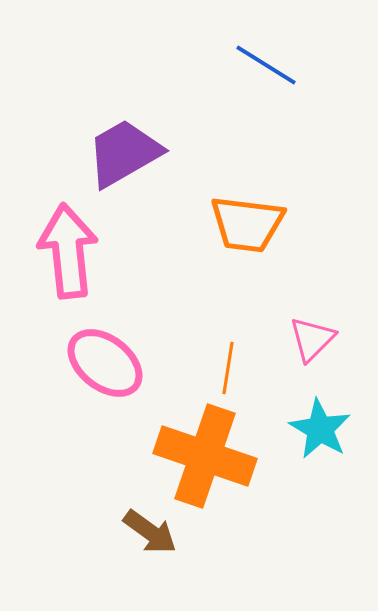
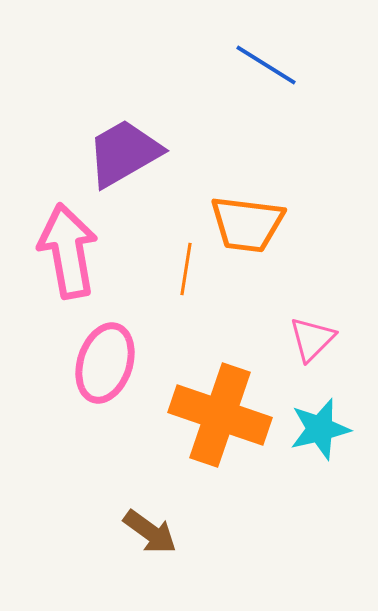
pink arrow: rotated 4 degrees counterclockwise
pink ellipse: rotated 70 degrees clockwise
orange line: moved 42 px left, 99 px up
cyan star: rotated 28 degrees clockwise
orange cross: moved 15 px right, 41 px up
